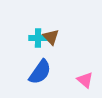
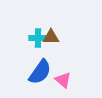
brown triangle: rotated 48 degrees counterclockwise
pink triangle: moved 22 px left
